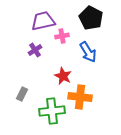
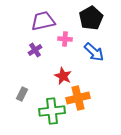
black pentagon: rotated 15 degrees clockwise
pink cross: moved 3 px right, 3 px down; rotated 16 degrees clockwise
blue arrow: moved 6 px right; rotated 15 degrees counterclockwise
orange cross: moved 2 px left, 1 px down; rotated 20 degrees counterclockwise
